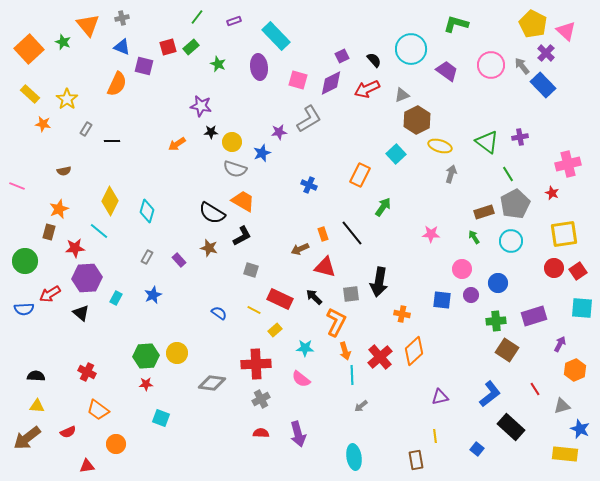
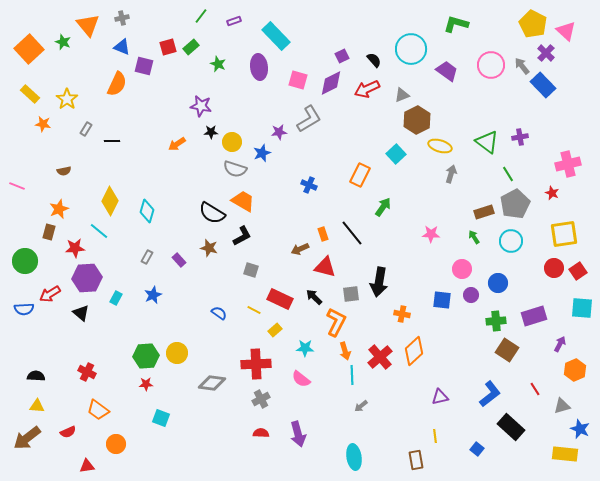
green line at (197, 17): moved 4 px right, 1 px up
